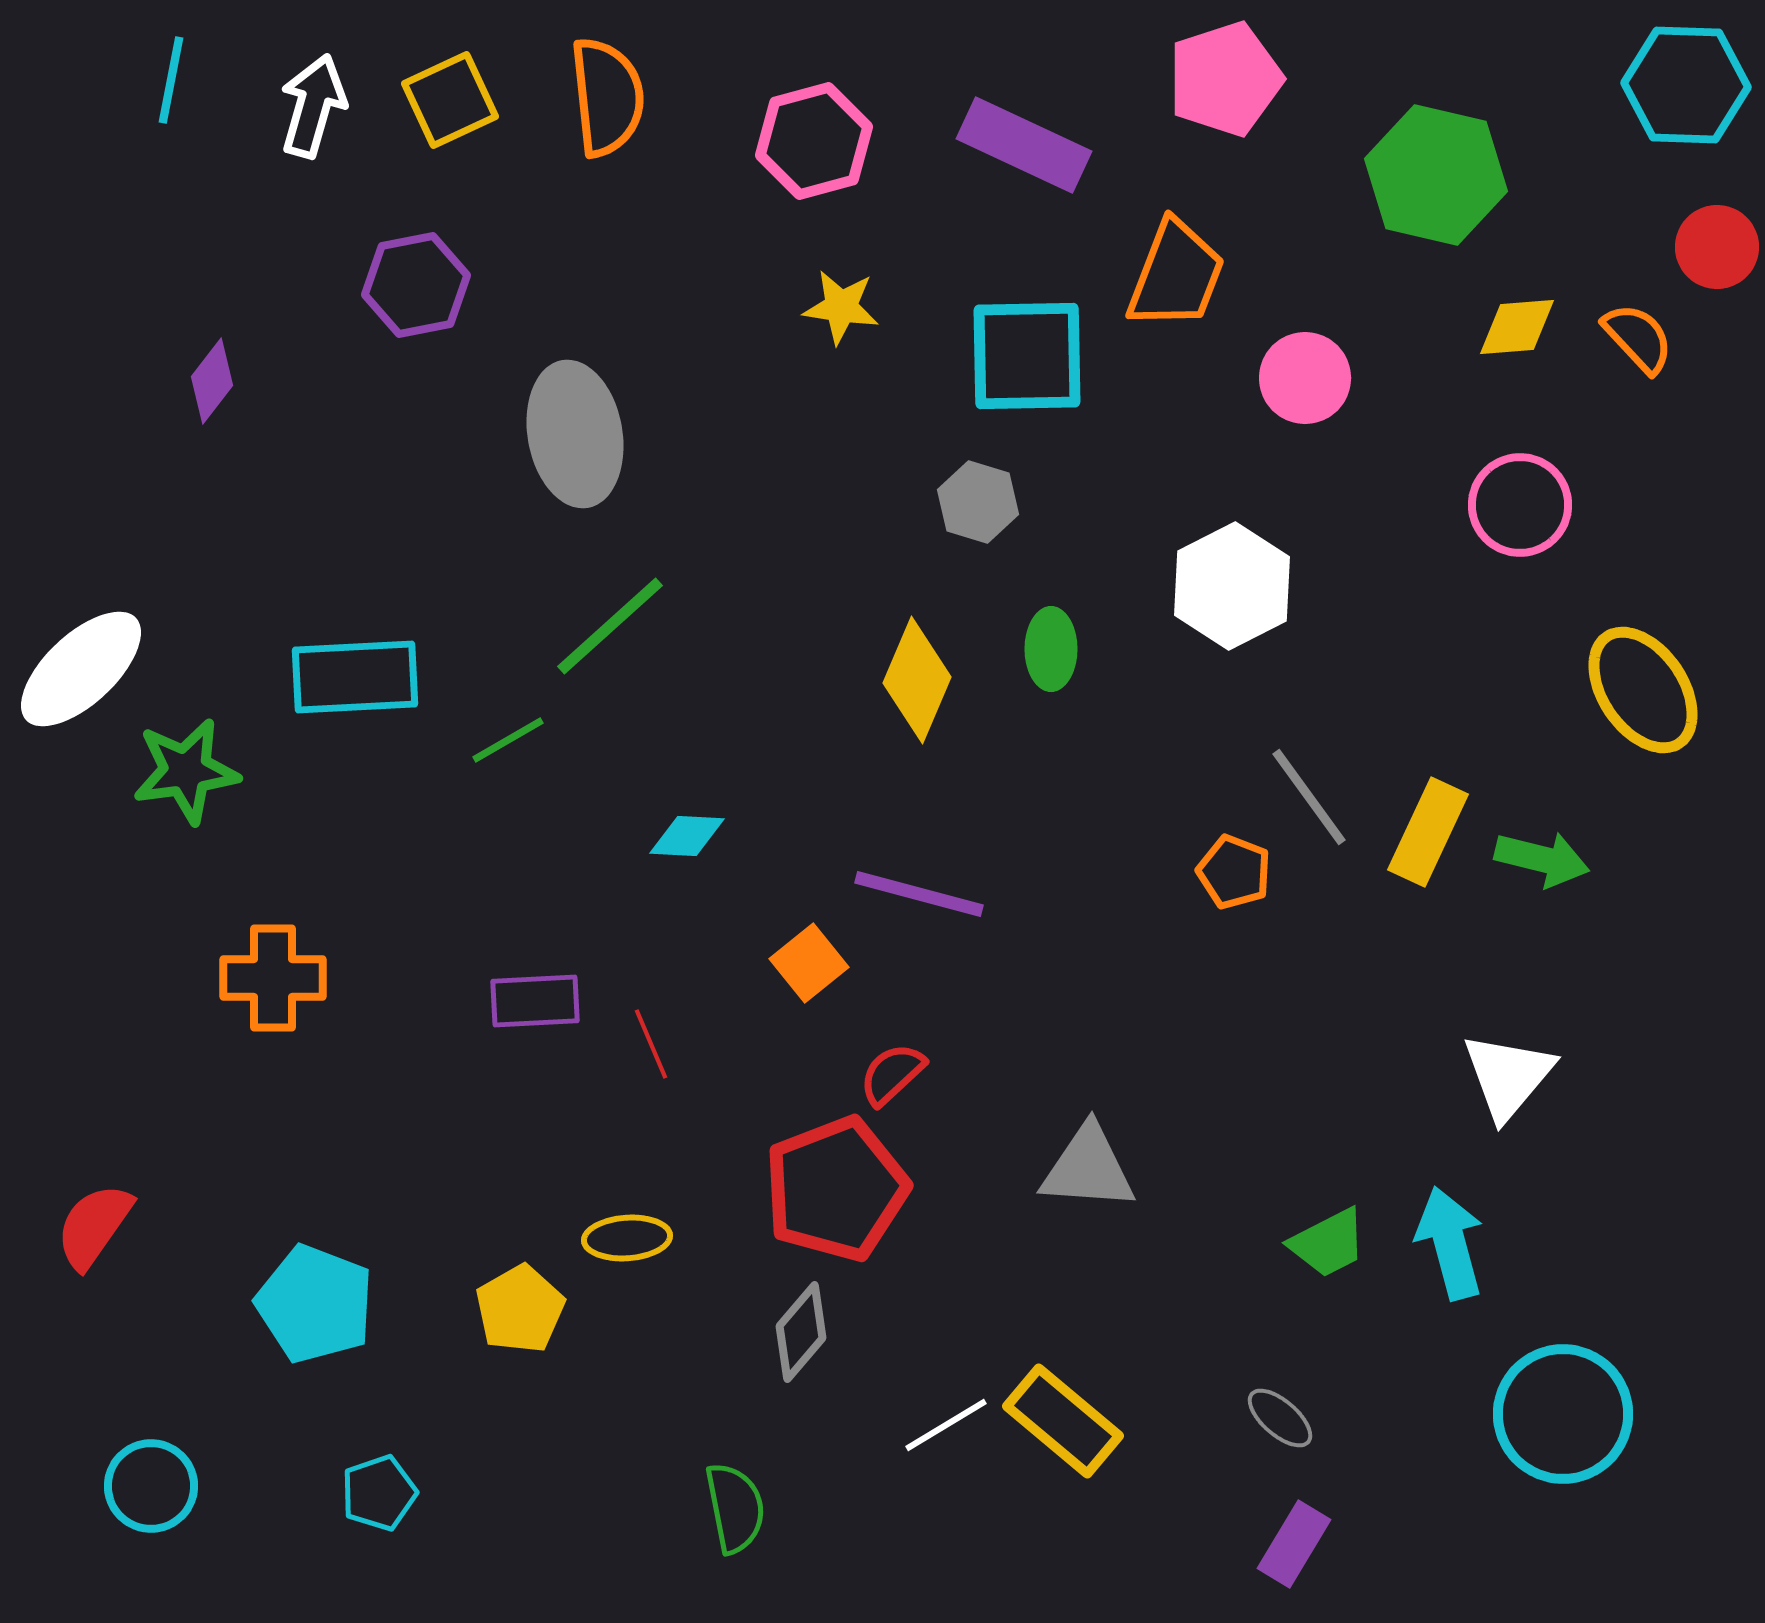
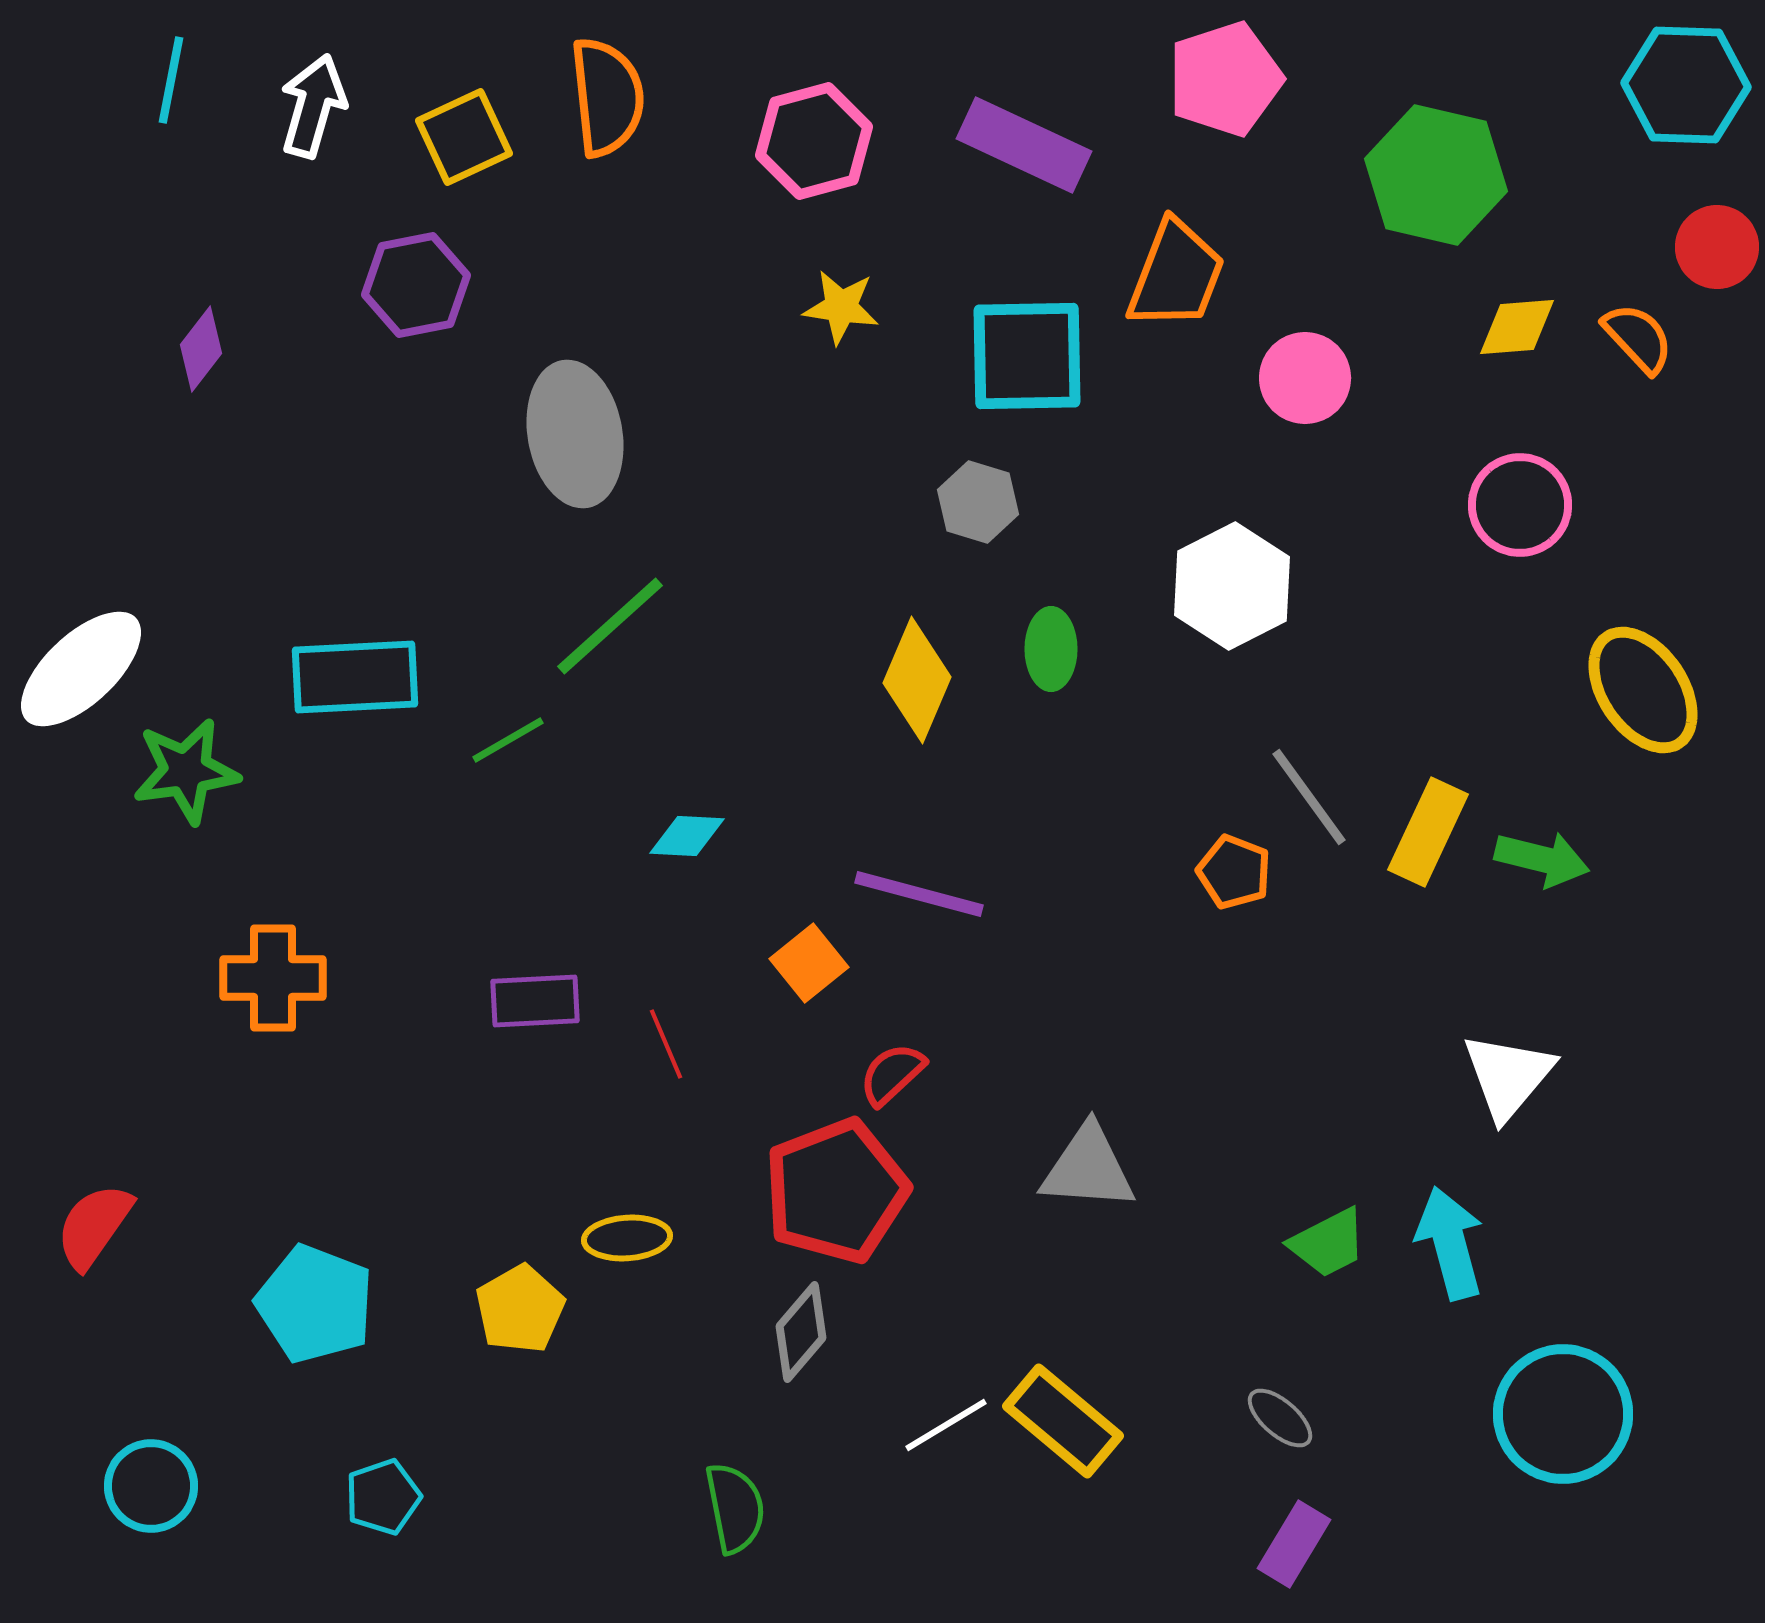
yellow square at (450, 100): moved 14 px right, 37 px down
purple diamond at (212, 381): moved 11 px left, 32 px up
red line at (651, 1044): moved 15 px right
red pentagon at (836, 1189): moved 2 px down
cyan pentagon at (379, 1493): moved 4 px right, 4 px down
